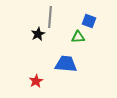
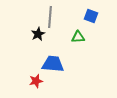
blue square: moved 2 px right, 5 px up
blue trapezoid: moved 13 px left
red star: rotated 16 degrees clockwise
